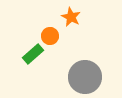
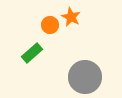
orange circle: moved 11 px up
green rectangle: moved 1 px left, 1 px up
